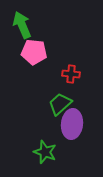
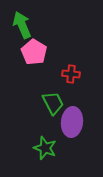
pink pentagon: rotated 25 degrees clockwise
green trapezoid: moved 7 px left, 1 px up; rotated 105 degrees clockwise
purple ellipse: moved 2 px up
green star: moved 4 px up
